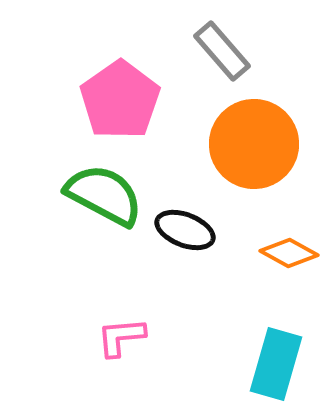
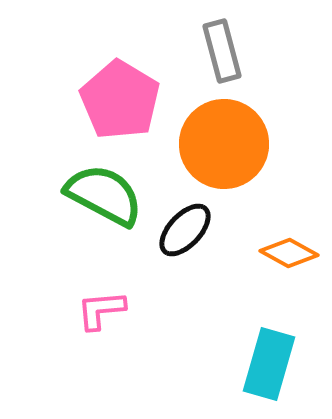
gray rectangle: rotated 26 degrees clockwise
pink pentagon: rotated 6 degrees counterclockwise
orange circle: moved 30 px left
black ellipse: rotated 68 degrees counterclockwise
pink L-shape: moved 20 px left, 27 px up
cyan rectangle: moved 7 px left
